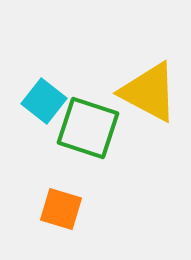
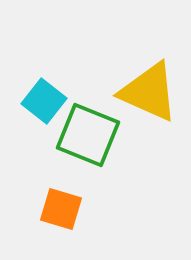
yellow triangle: rotated 4 degrees counterclockwise
green square: moved 7 px down; rotated 4 degrees clockwise
